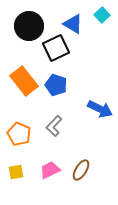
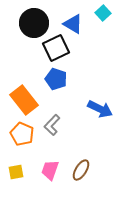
cyan square: moved 1 px right, 2 px up
black circle: moved 5 px right, 3 px up
orange rectangle: moved 19 px down
blue pentagon: moved 6 px up
gray L-shape: moved 2 px left, 1 px up
orange pentagon: moved 3 px right
pink trapezoid: rotated 45 degrees counterclockwise
